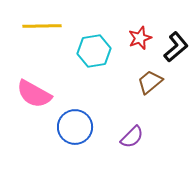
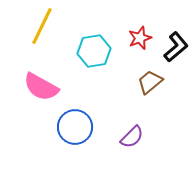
yellow line: rotated 63 degrees counterclockwise
pink semicircle: moved 7 px right, 7 px up
